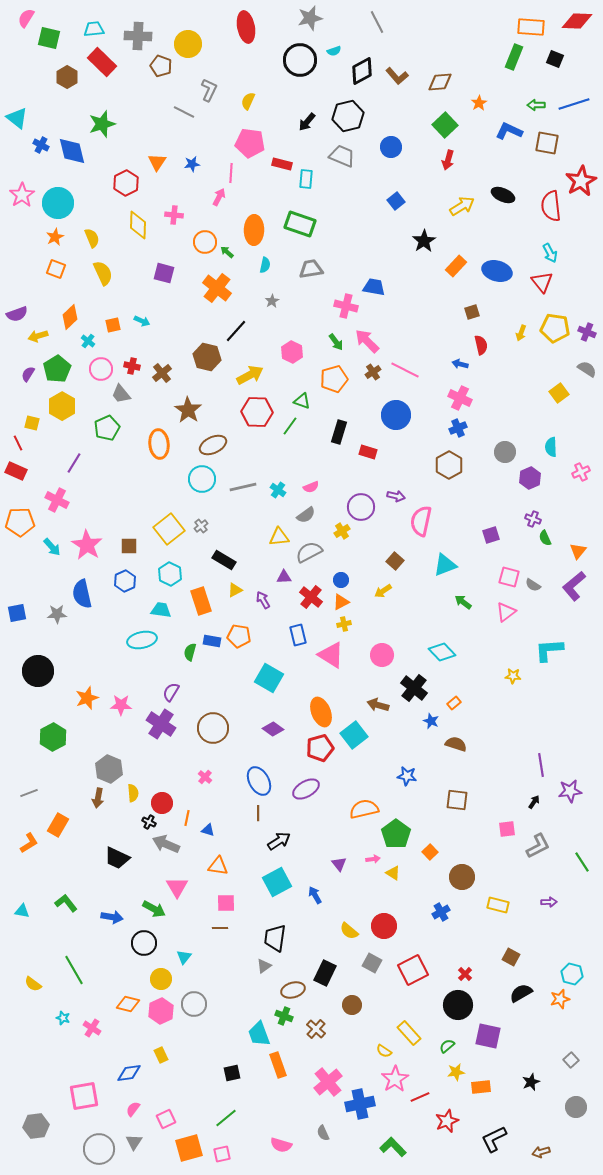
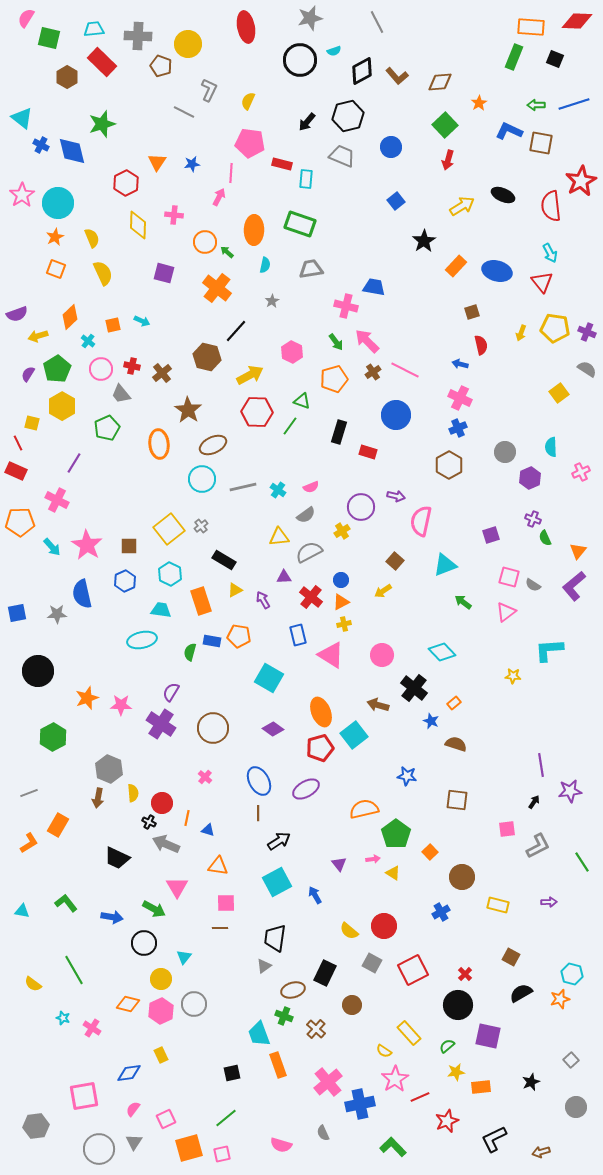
cyan triangle at (17, 118): moved 5 px right
brown square at (547, 143): moved 6 px left
